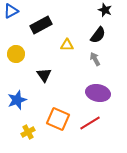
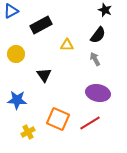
blue star: rotated 24 degrees clockwise
